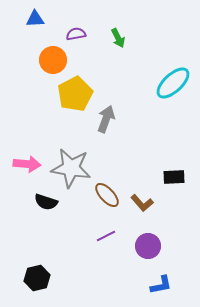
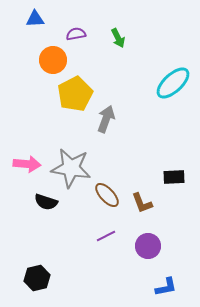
brown L-shape: rotated 20 degrees clockwise
blue L-shape: moved 5 px right, 2 px down
